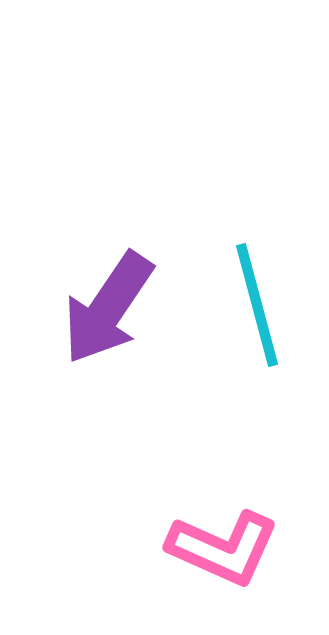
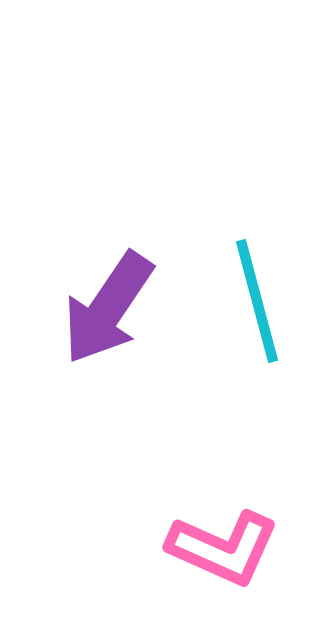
cyan line: moved 4 px up
